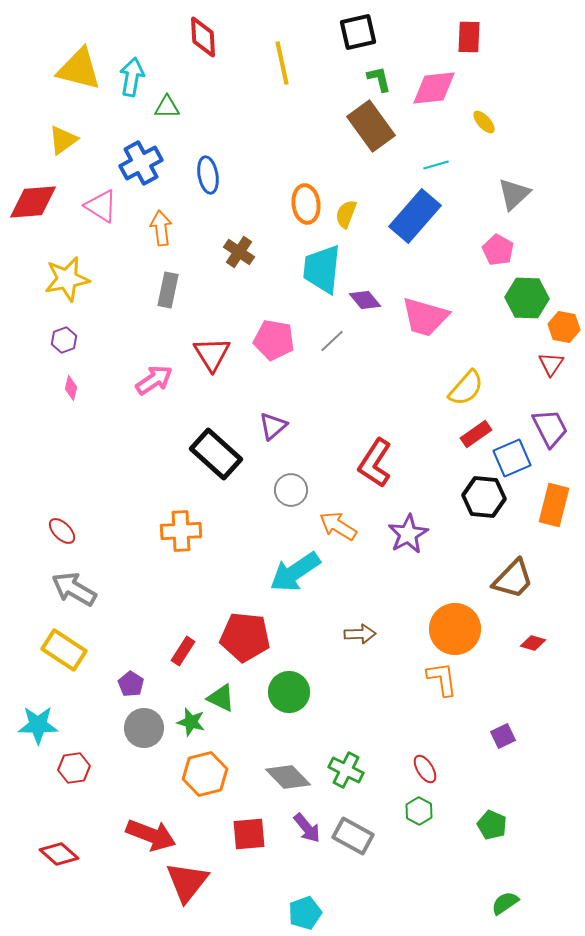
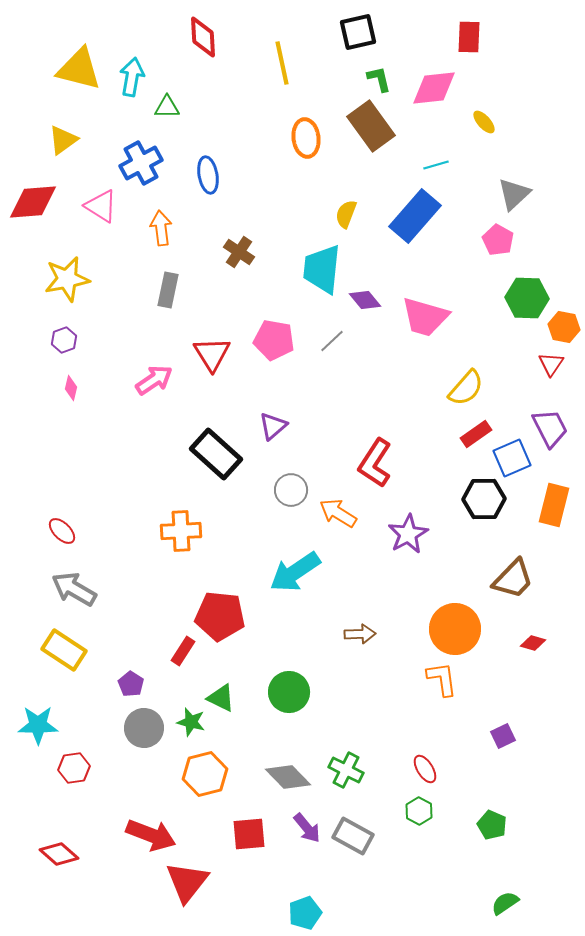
orange ellipse at (306, 204): moved 66 px up
pink pentagon at (498, 250): moved 10 px up
black hexagon at (484, 497): moved 2 px down; rotated 6 degrees counterclockwise
orange arrow at (338, 526): moved 13 px up
red pentagon at (245, 637): moved 25 px left, 21 px up
